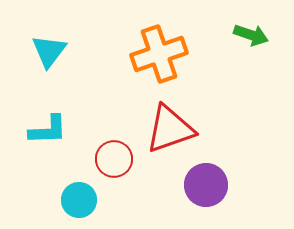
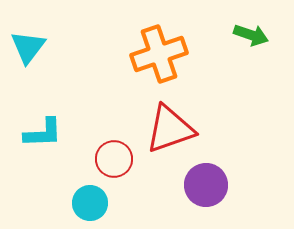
cyan triangle: moved 21 px left, 4 px up
cyan L-shape: moved 5 px left, 3 px down
cyan circle: moved 11 px right, 3 px down
